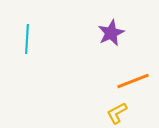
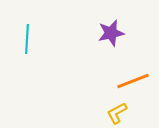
purple star: rotated 12 degrees clockwise
